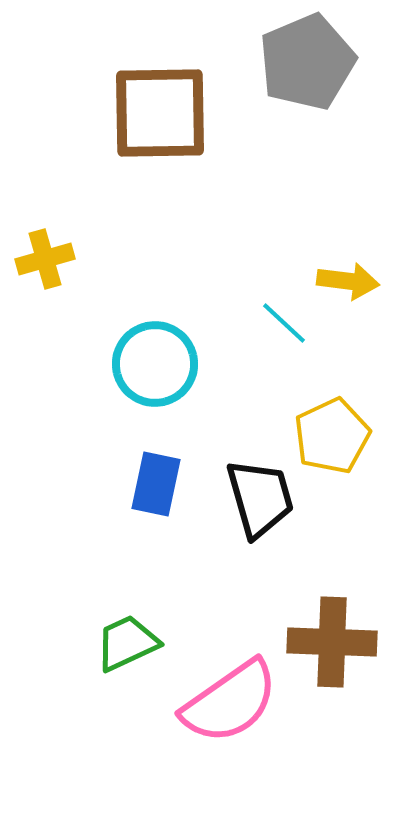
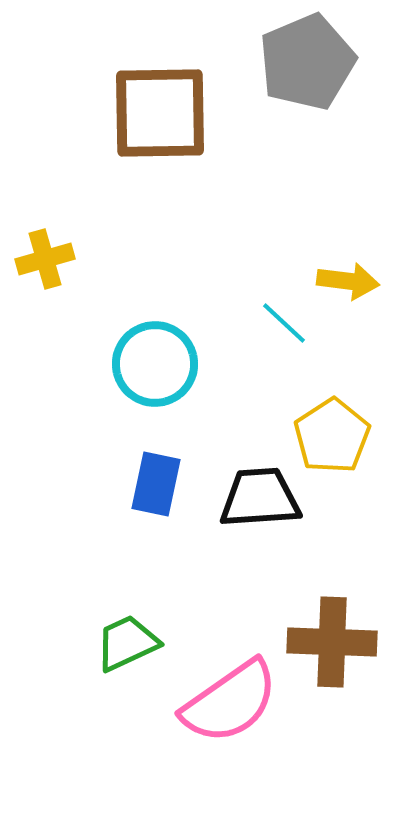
yellow pentagon: rotated 8 degrees counterclockwise
black trapezoid: rotated 78 degrees counterclockwise
